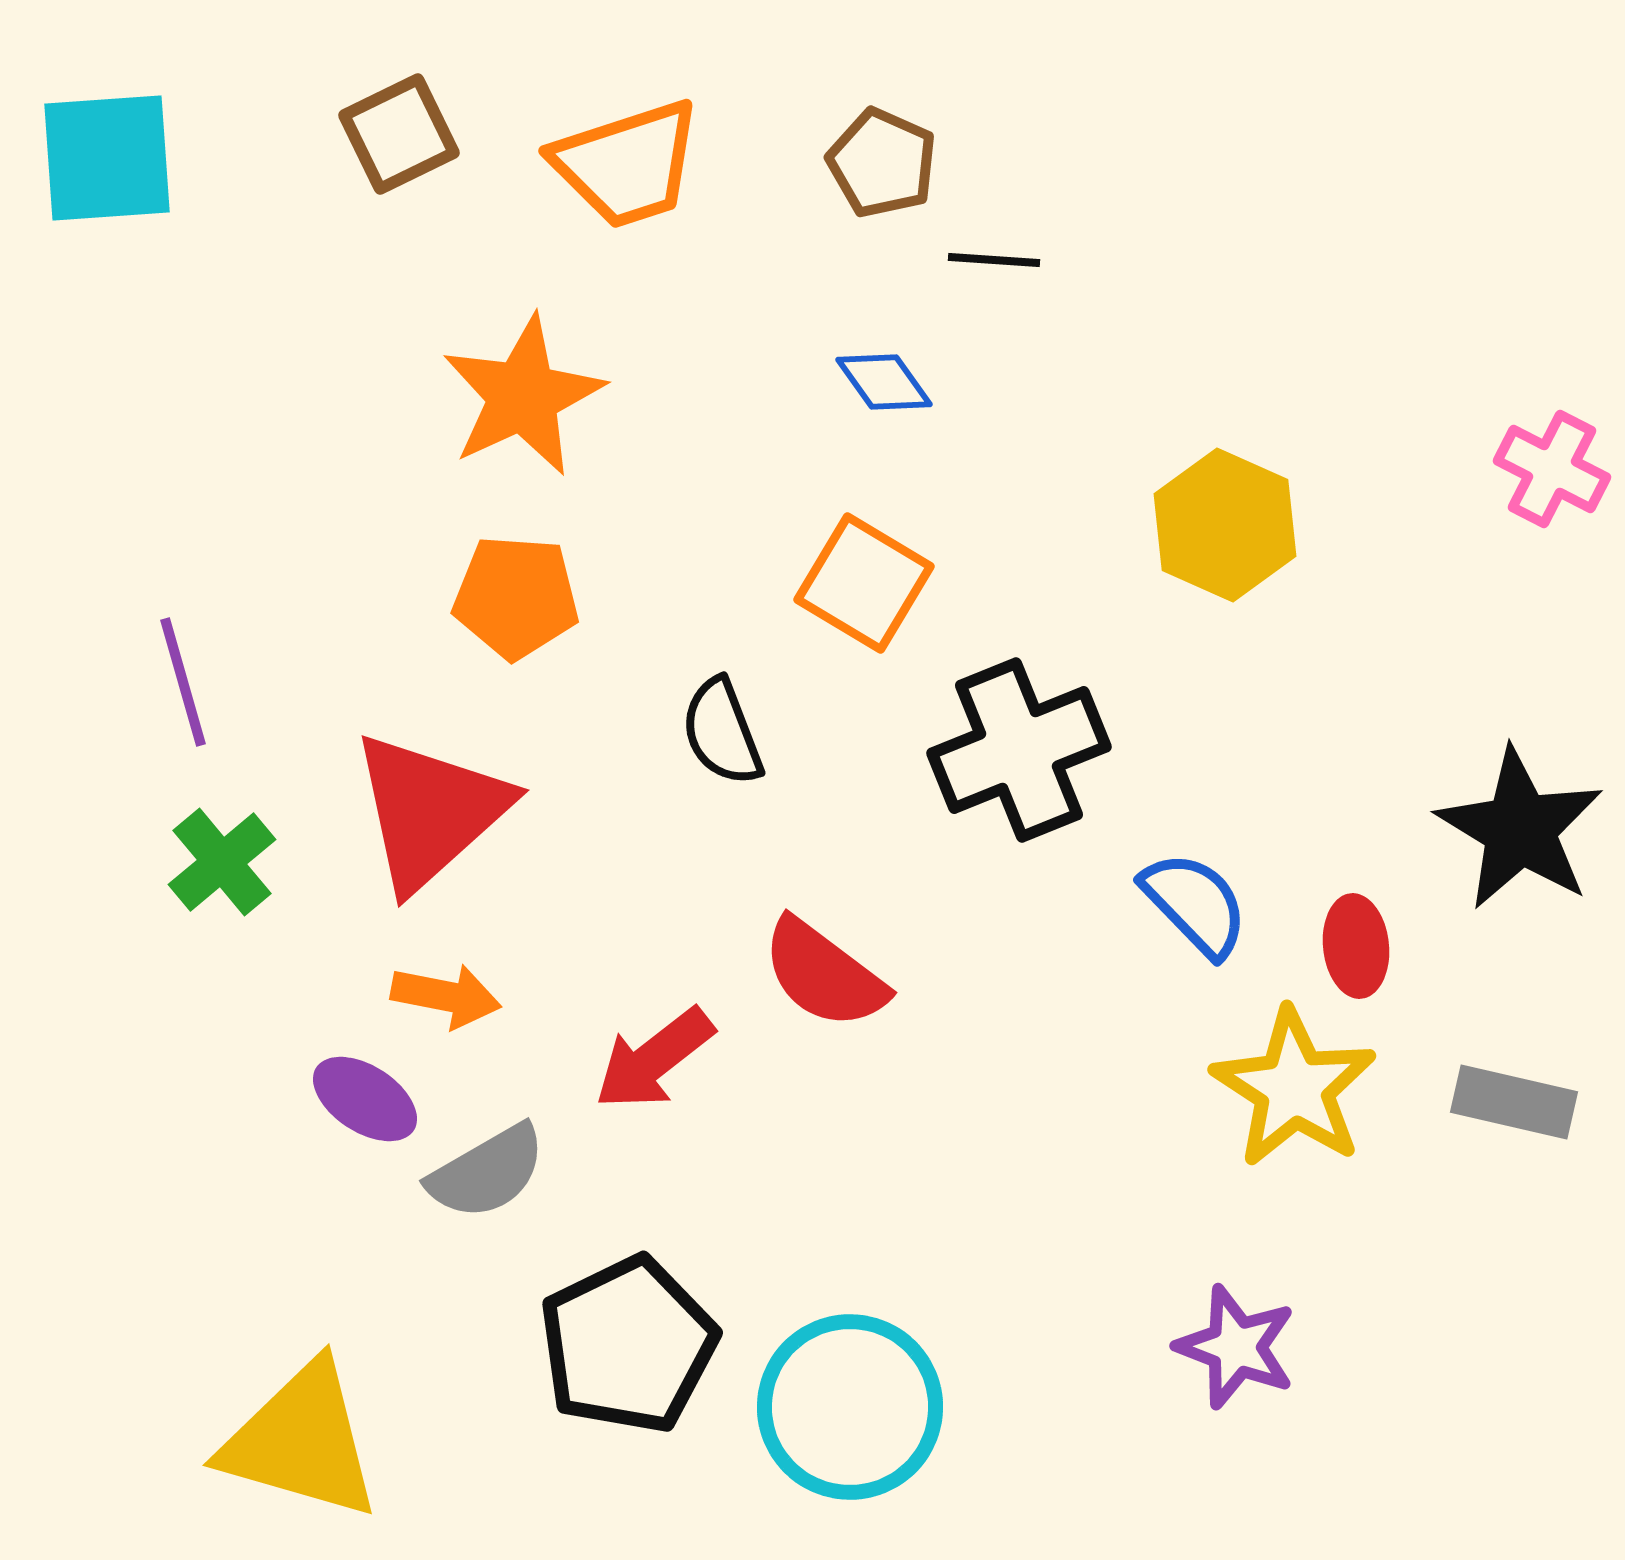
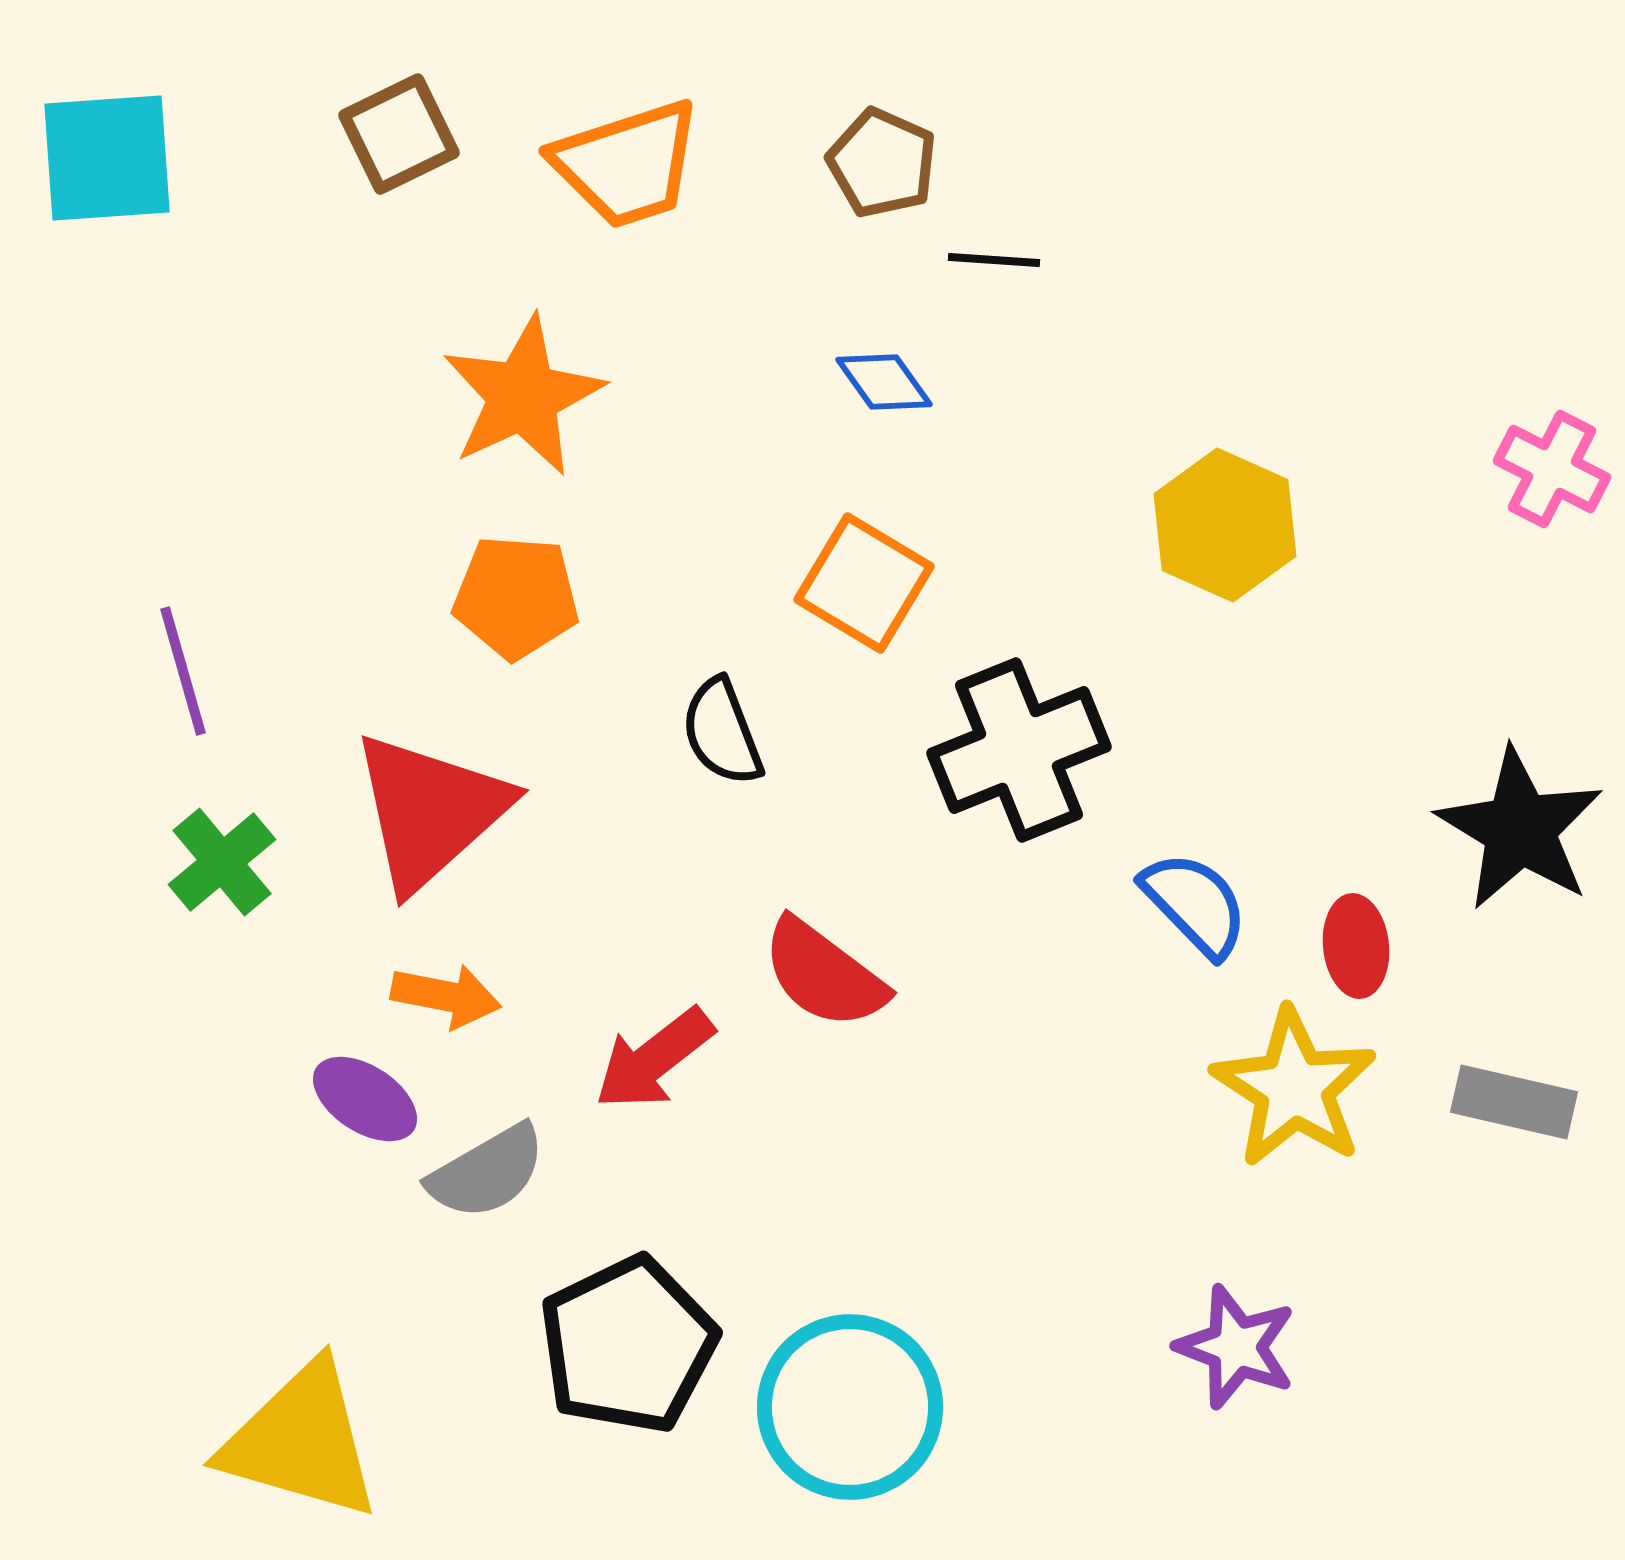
purple line: moved 11 px up
